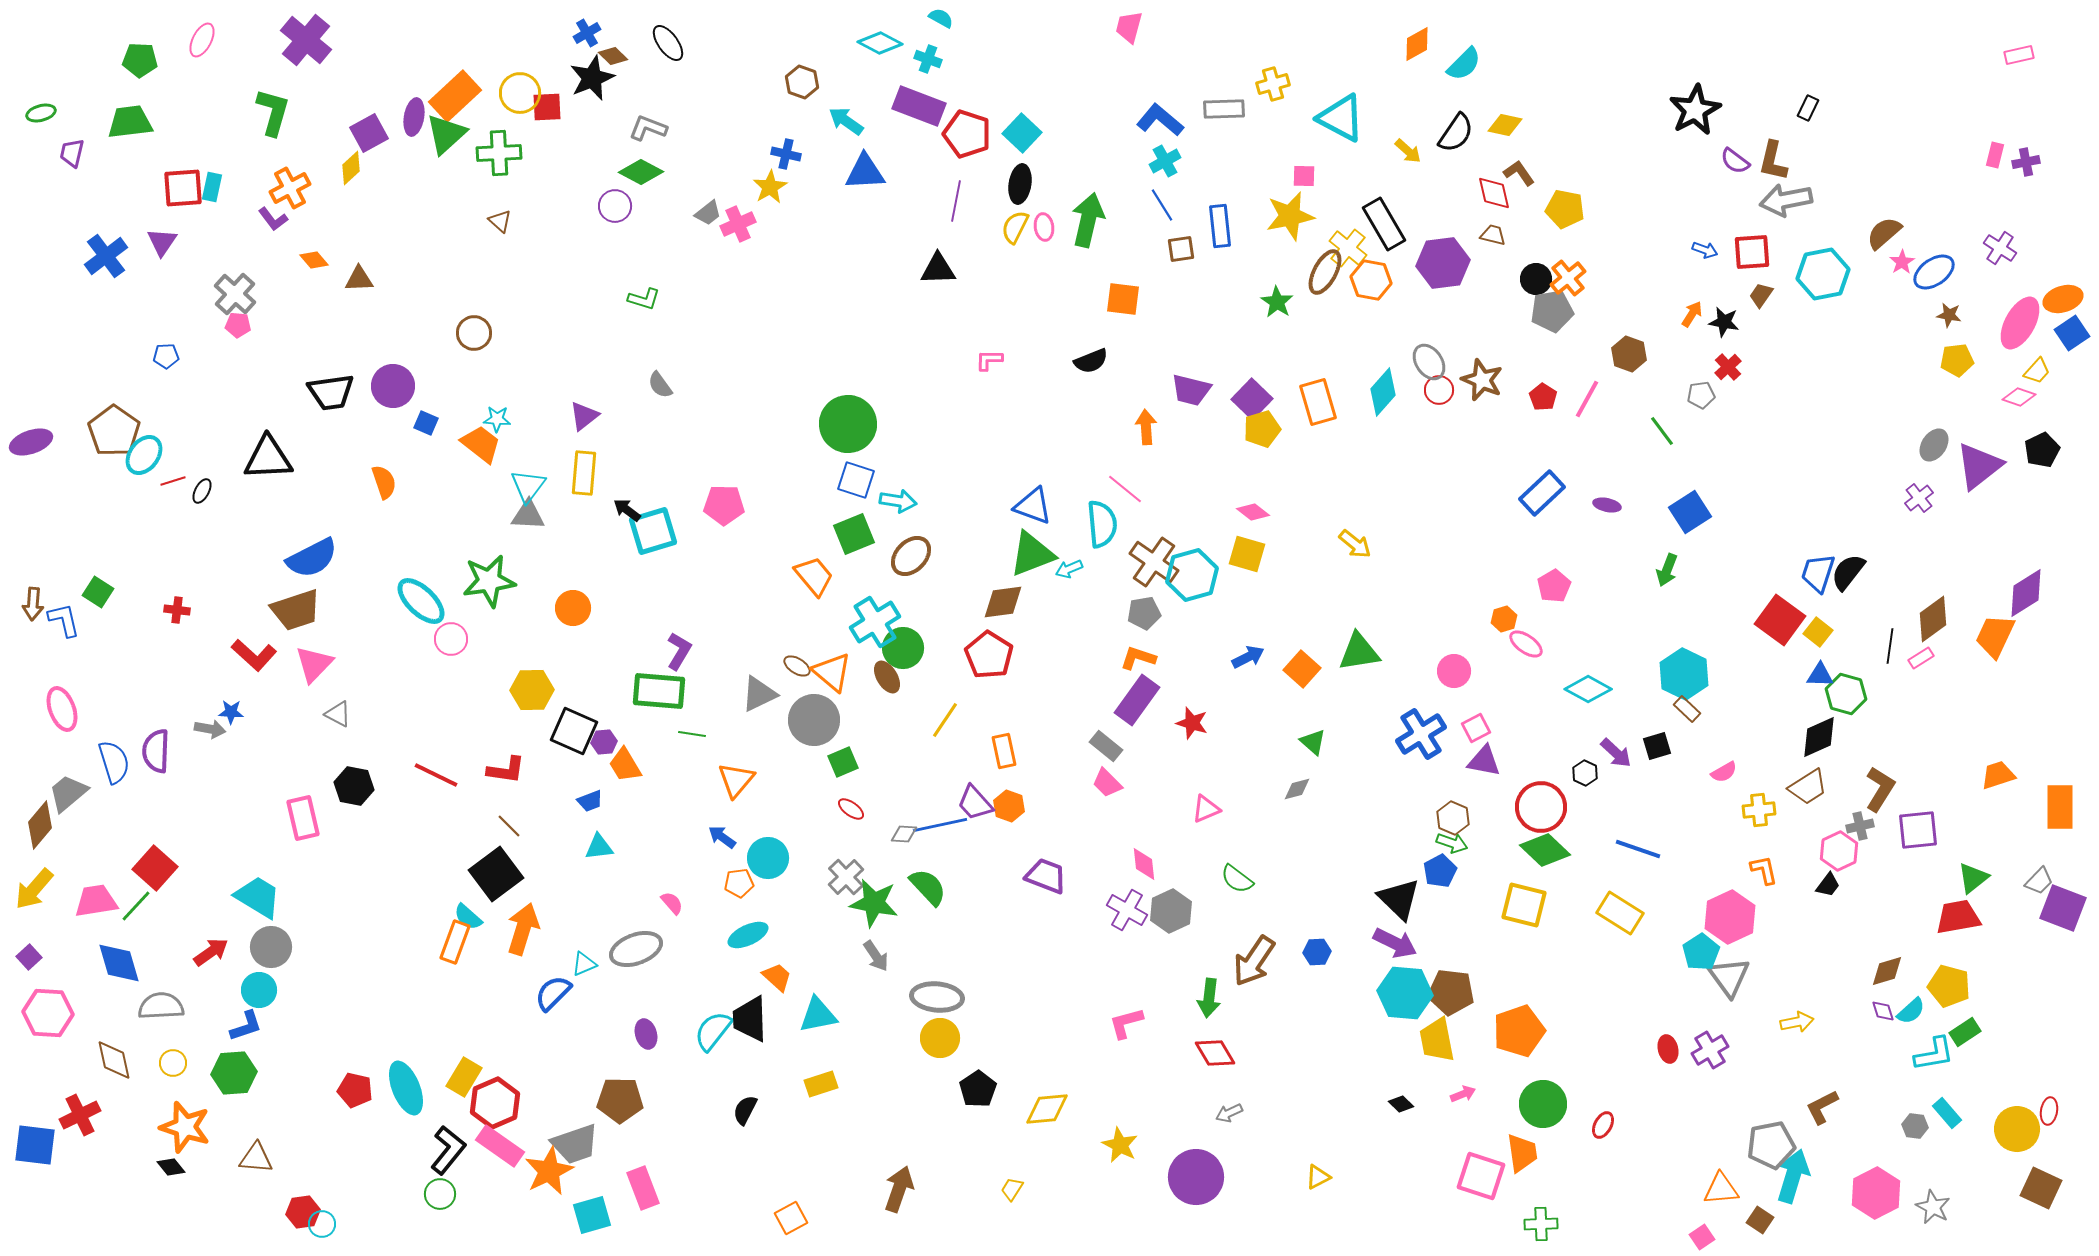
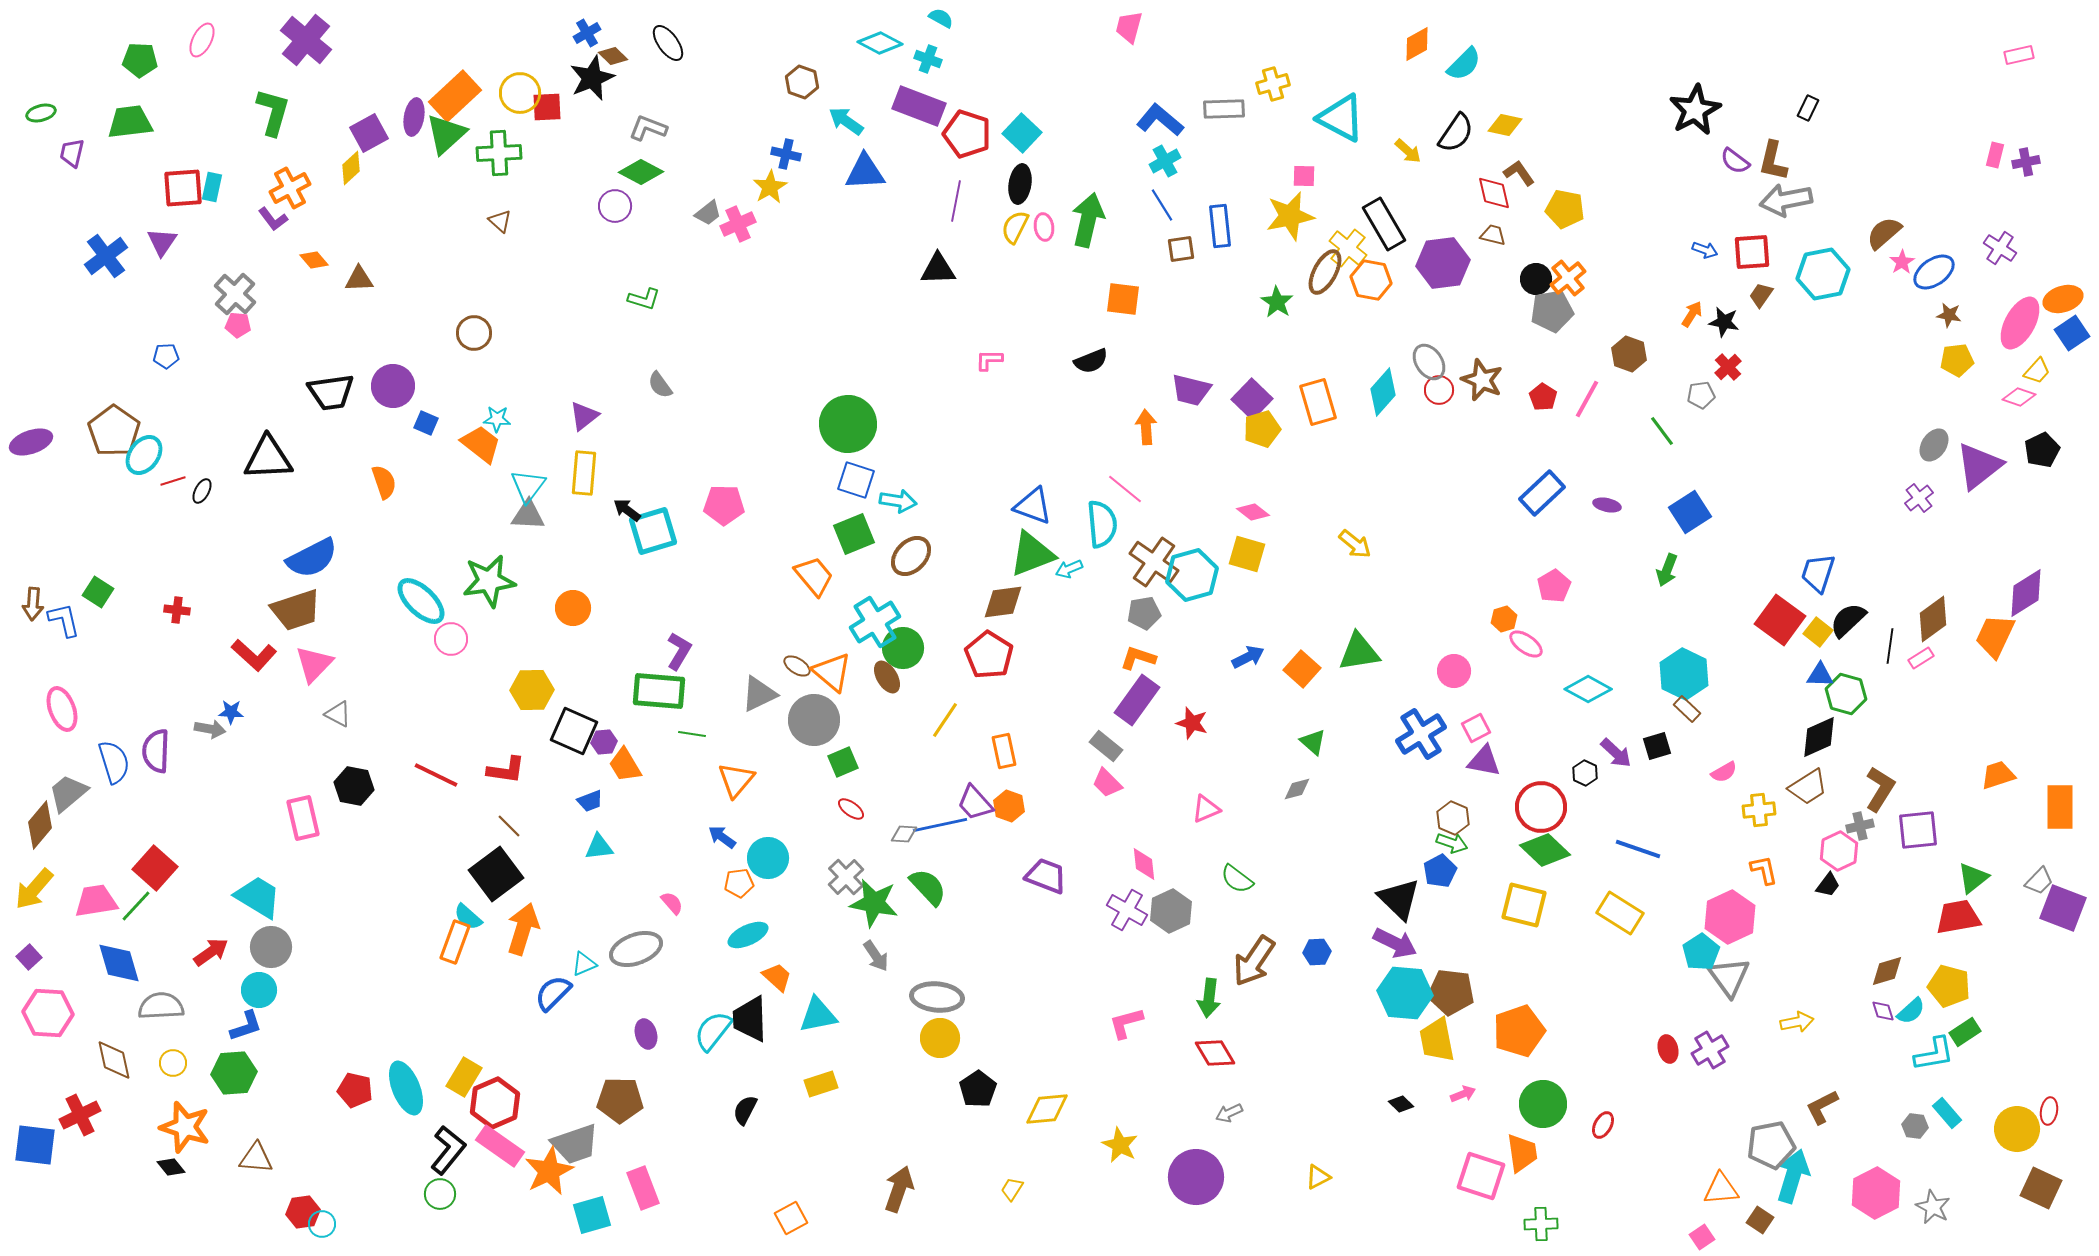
black semicircle at (1848, 572): moved 48 px down; rotated 9 degrees clockwise
